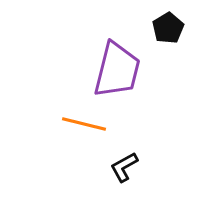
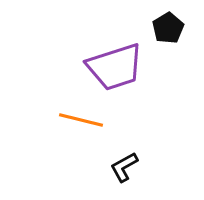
purple trapezoid: moved 2 px left, 3 px up; rotated 58 degrees clockwise
orange line: moved 3 px left, 4 px up
